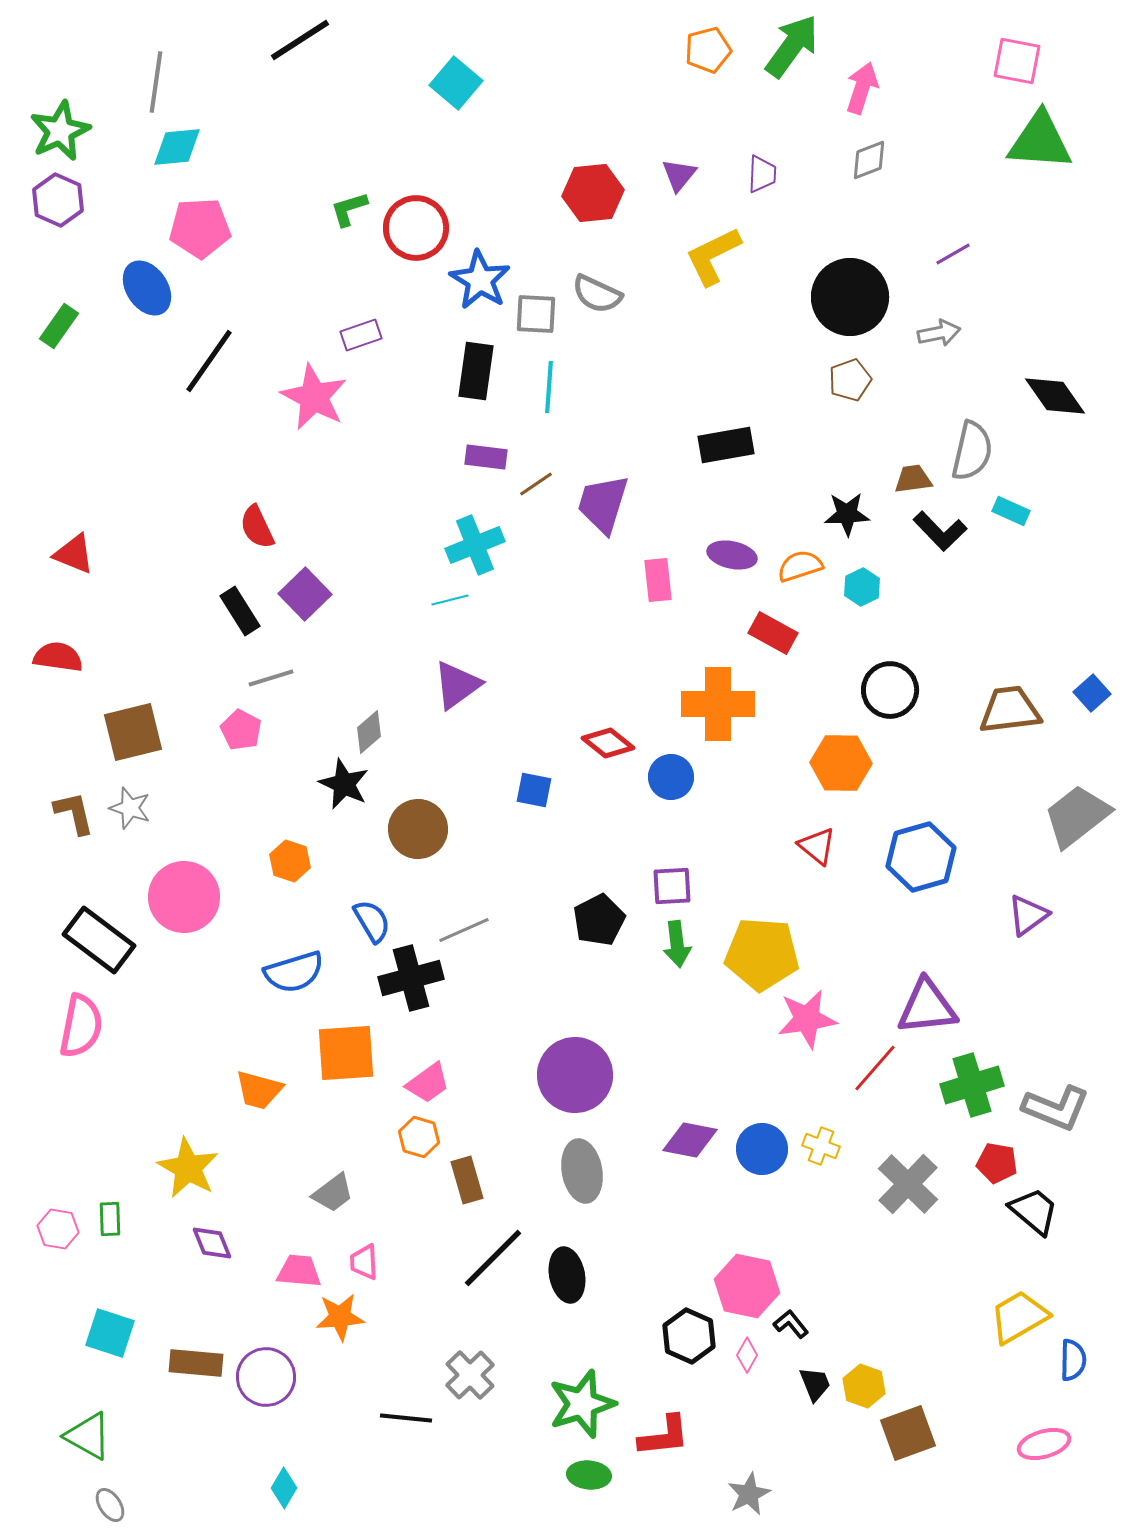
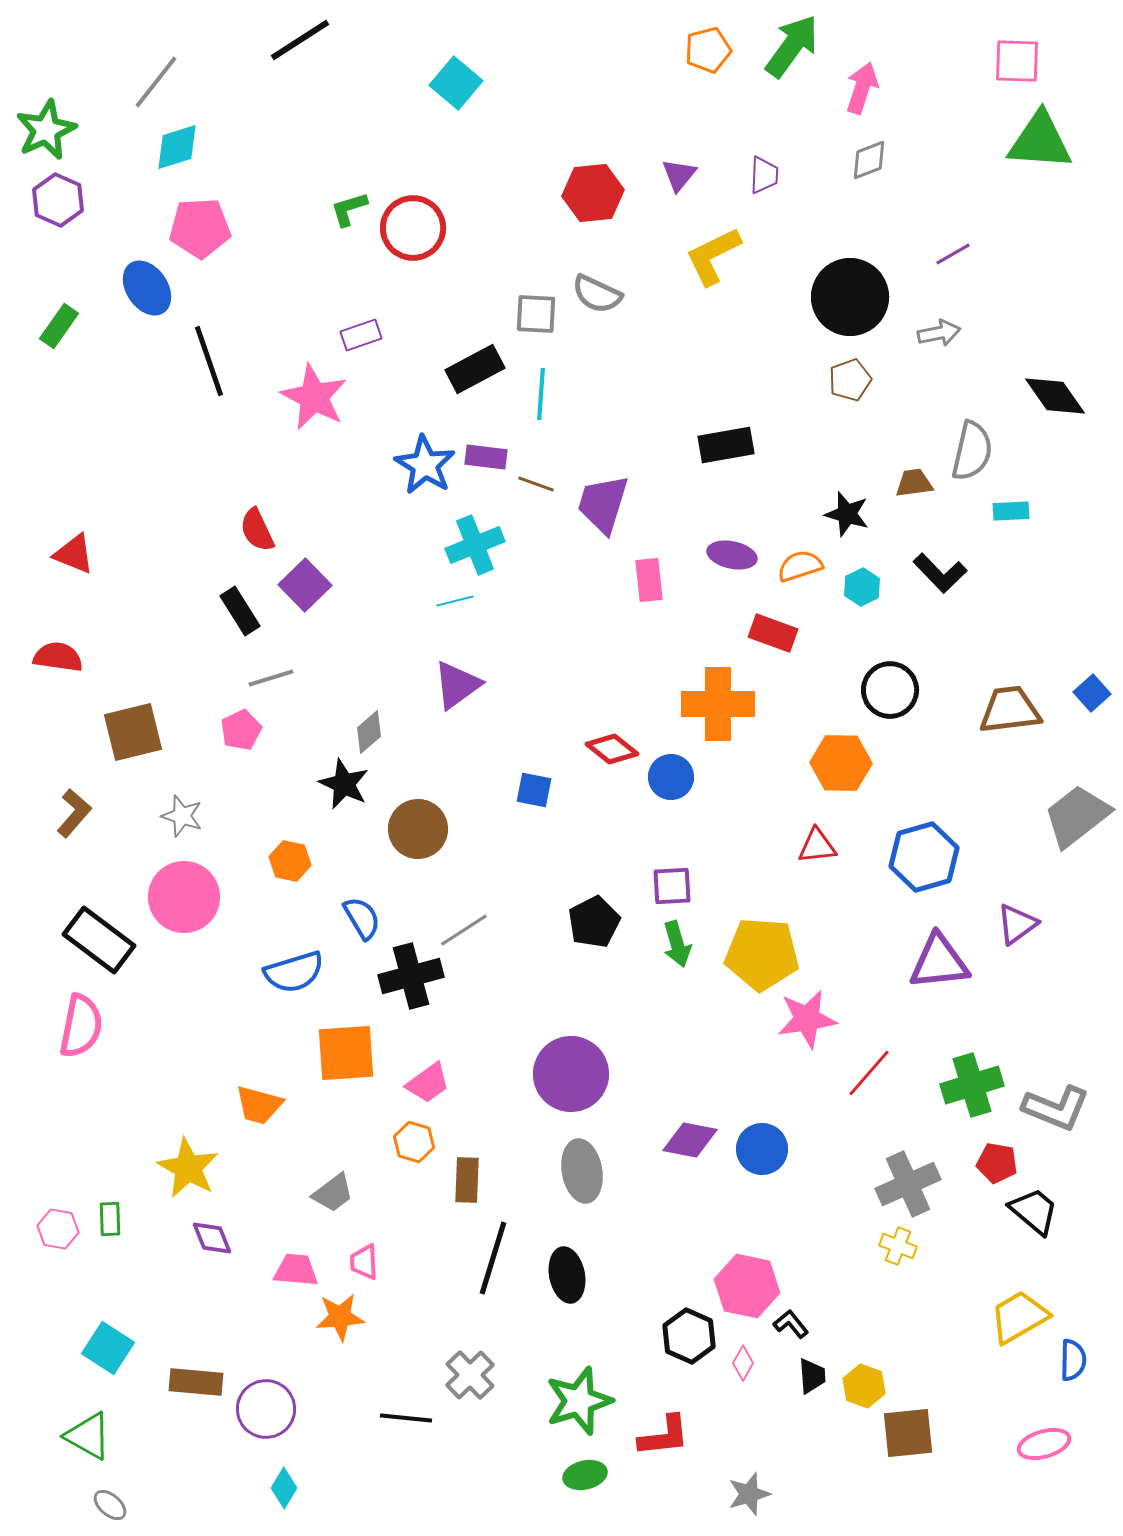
pink square at (1017, 61): rotated 9 degrees counterclockwise
gray line at (156, 82): rotated 30 degrees clockwise
green star at (60, 131): moved 14 px left, 1 px up
cyan diamond at (177, 147): rotated 12 degrees counterclockwise
purple trapezoid at (762, 174): moved 2 px right, 1 px down
red circle at (416, 228): moved 3 px left
blue star at (480, 280): moved 55 px left, 185 px down
black line at (209, 361): rotated 54 degrees counterclockwise
black rectangle at (476, 371): moved 1 px left, 2 px up; rotated 54 degrees clockwise
cyan line at (549, 387): moved 8 px left, 7 px down
brown trapezoid at (913, 479): moved 1 px right, 4 px down
brown line at (536, 484): rotated 54 degrees clockwise
cyan rectangle at (1011, 511): rotated 27 degrees counterclockwise
black star at (847, 514): rotated 18 degrees clockwise
red semicircle at (257, 527): moved 3 px down
black L-shape at (940, 531): moved 42 px down
pink rectangle at (658, 580): moved 9 px left
purple square at (305, 594): moved 9 px up
cyan line at (450, 600): moved 5 px right, 1 px down
red rectangle at (773, 633): rotated 9 degrees counterclockwise
pink pentagon at (241, 730): rotated 18 degrees clockwise
red diamond at (608, 743): moved 4 px right, 6 px down
gray star at (130, 808): moved 52 px right, 8 px down
brown L-shape at (74, 813): rotated 54 degrees clockwise
red triangle at (817, 846): rotated 45 degrees counterclockwise
blue hexagon at (921, 857): moved 3 px right
orange hexagon at (290, 861): rotated 6 degrees counterclockwise
purple triangle at (1028, 915): moved 11 px left, 9 px down
black pentagon at (599, 920): moved 5 px left, 2 px down
blue semicircle at (372, 921): moved 10 px left, 3 px up
gray line at (464, 930): rotated 9 degrees counterclockwise
green arrow at (677, 944): rotated 9 degrees counterclockwise
black cross at (411, 978): moved 2 px up
purple triangle at (927, 1007): moved 12 px right, 45 px up
red line at (875, 1068): moved 6 px left, 5 px down
purple circle at (575, 1075): moved 4 px left, 1 px up
orange trapezoid at (259, 1090): moved 15 px down
orange hexagon at (419, 1137): moved 5 px left, 5 px down
yellow cross at (821, 1146): moved 77 px right, 100 px down
brown rectangle at (467, 1180): rotated 18 degrees clockwise
gray cross at (908, 1184): rotated 22 degrees clockwise
purple diamond at (212, 1243): moved 5 px up
black line at (493, 1258): rotated 28 degrees counterclockwise
pink trapezoid at (299, 1271): moved 3 px left, 1 px up
cyan square at (110, 1333): moved 2 px left, 15 px down; rotated 15 degrees clockwise
pink diamond at (747, 1355): moved 4 px left, 8 px down
brown rectangle at (196, 1363): moved 19 px down
purple circle at (266, 1377): moved 32 px down
black trapezoid at (815, 1384): moved 3 px left, 8 px up; rotated 18 degrees clockwise
green star at (582, 1404): moved 3 px left, 3 px up
brown square at (908, 1433): rotated 14 degrees clockwise
green ellipse at (589, 1475): moved 4 px left; rotated 18 degrees counterclockwise
gray star at (749, 1494): rotated 9 degrees clockwise
gray ellipse at (110, 1505): rotated 16 degrees counterclockwise
